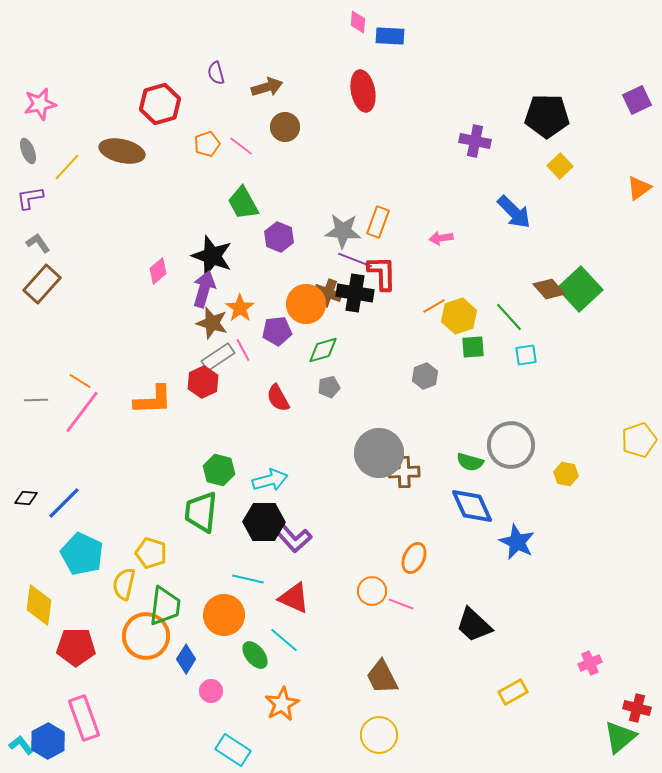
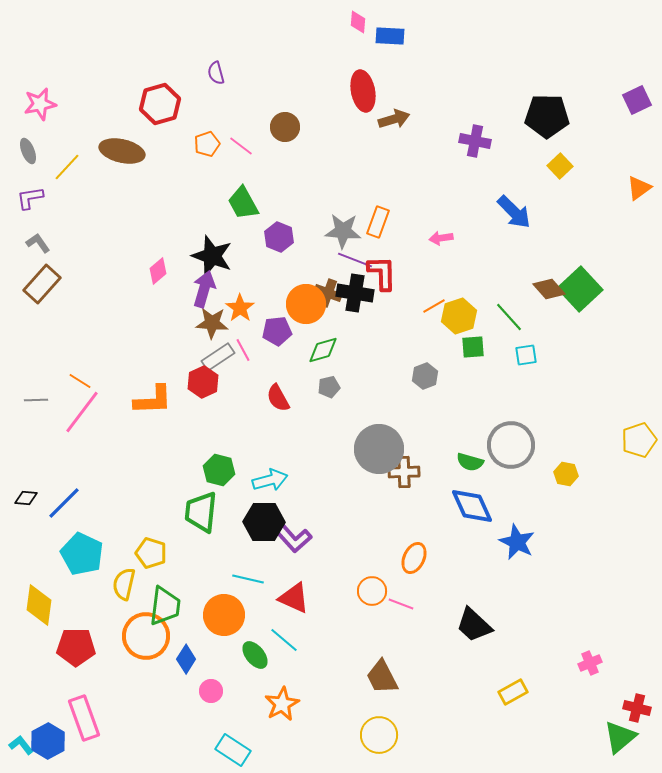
brown arrow at (267, 87): moved 127 px right, 32 px down
brown star at (212, 323): rotated 12 degrees counterclockwise
gray circle at (379, 453): moved 4 px up
